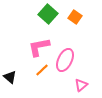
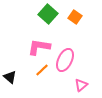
pink L-shape: rotated 20 degrees clockwise
